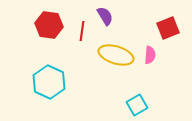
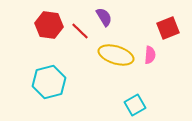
purple semicircle: moved 1 px left, 1 px down
red line: moved 2 px left; rotated 54 degrees counterclockwise
cyan hexagon: rotated 20 degrees clockwise
cyan square: moved 2 px left
